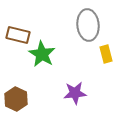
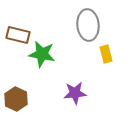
green star: rotated 20 degrees counterclockwise
